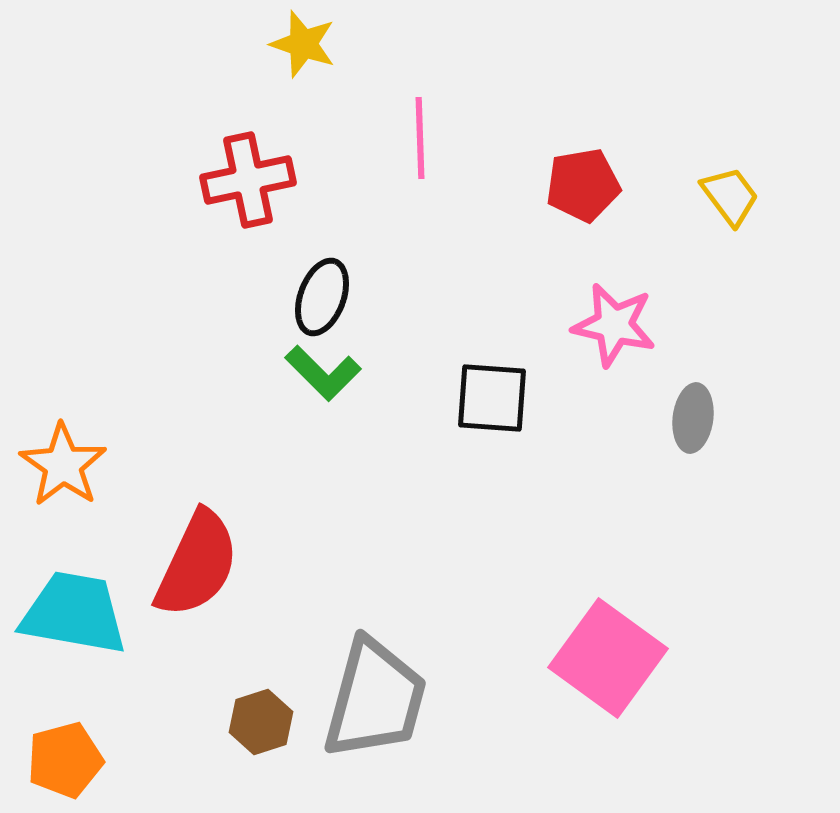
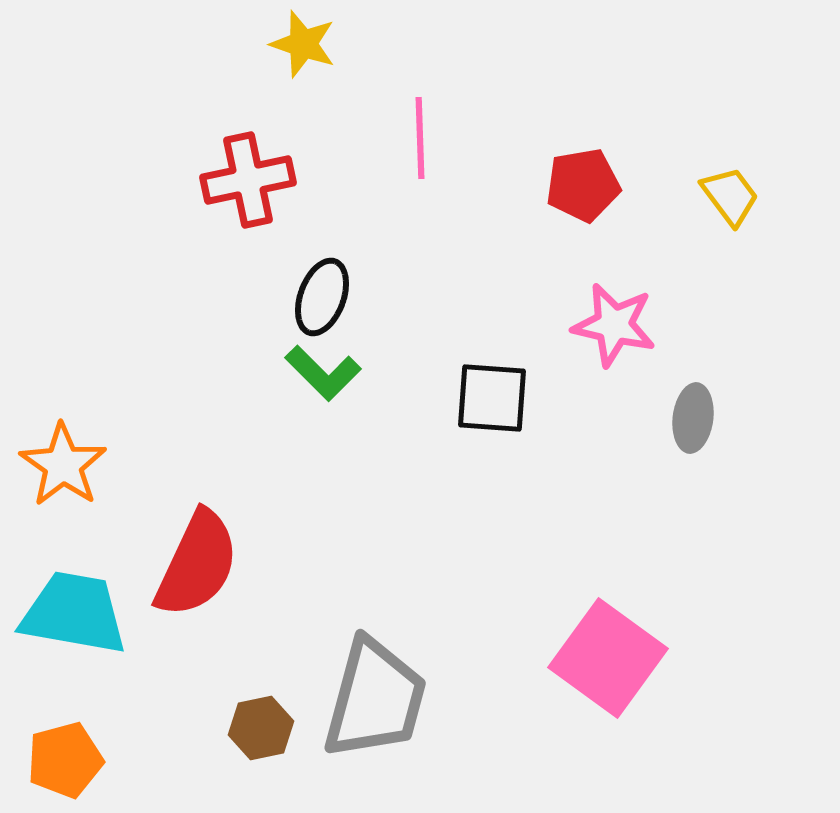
brown hexagon: moved 6 px down; rotated 6 degrees clockwise
